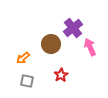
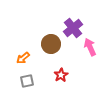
gray square: rotated 24 degrees counterclockwise
